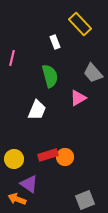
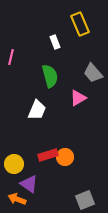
yellow rectangle: rotated 20 degrees clockwise
pink line: moved 1 px left, 1 px up
yellow circle: moved 5 px down
